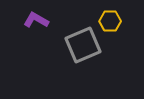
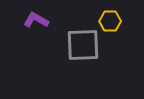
gray square: rotated 21 degrees clockwise
